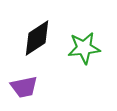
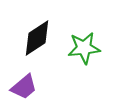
purple trapezoid: rotated 28 degrees counterclockwise
